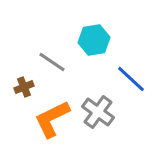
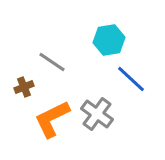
cyan hexagon: moved 15 px right
gray cross: moved 1 px left, 2 px down
